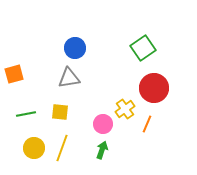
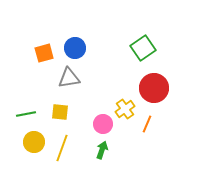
orange square: moved 30 px right, 21 px up
yellow circle: moved 6 px up
